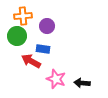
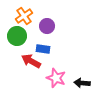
orange cross: moved 1 px right; rotated 30 degrees counterclockwise
pink star: moved 1 px up
